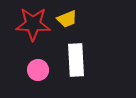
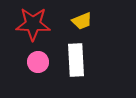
yellow trapezoid: moved 15 px right, 2 px down
pink circle: moved 8 px up
